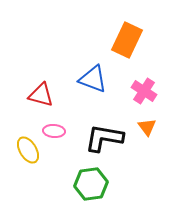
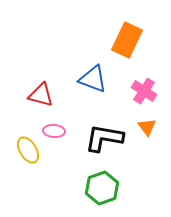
green hexagon: moved 11 px right, 4 px down; rotated 12 degrees counterclockwise
